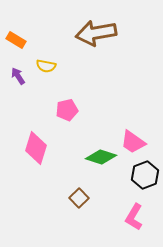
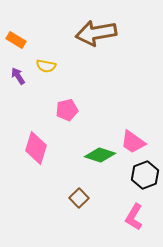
green diamond: moved 1 px left, 2 px up
